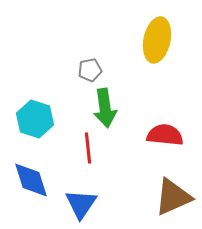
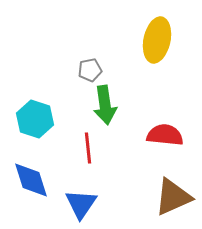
green arrow: moved 3 px up
